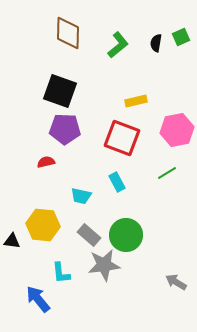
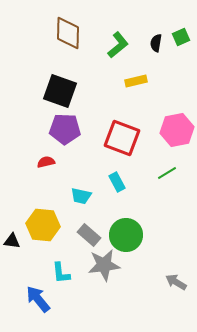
yellow rectangle: moved 20 px up
